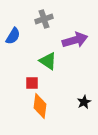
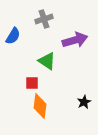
green triangle: moved 1 px left
